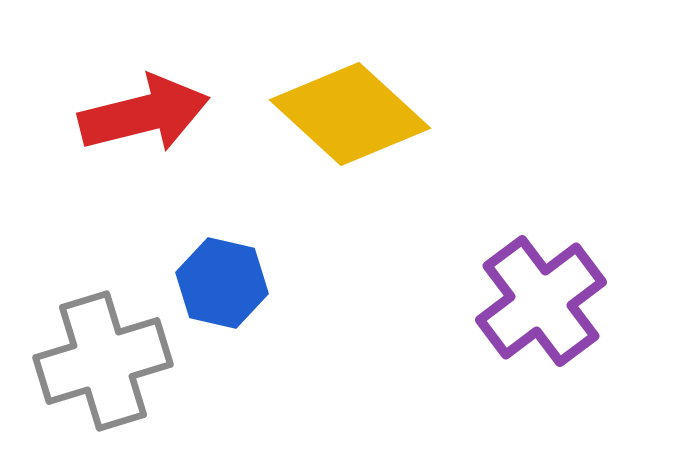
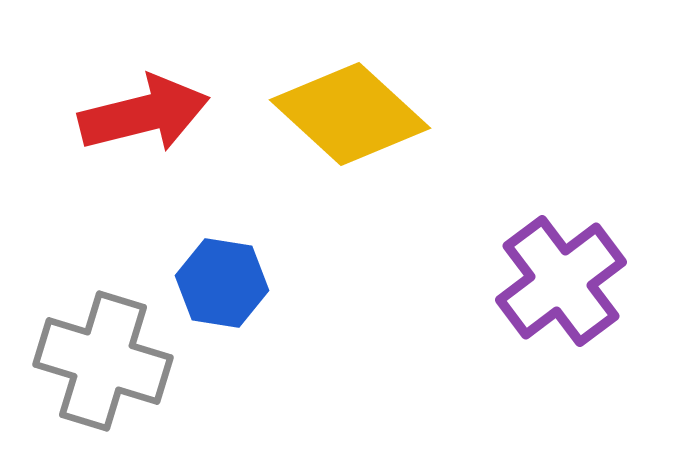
blue hexagon: rotated 4 degrees counterclockwise
purple cross: moved 20 px right, 20 px up
gray cross: rotated 34 degrees clockwise
